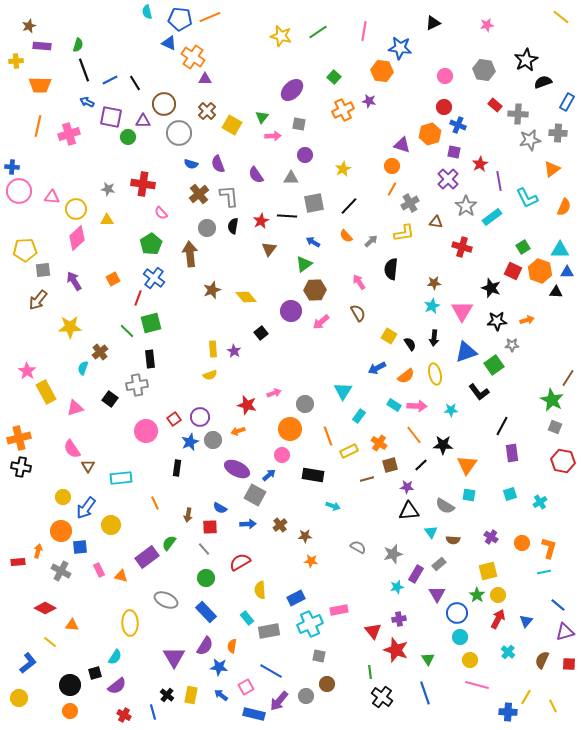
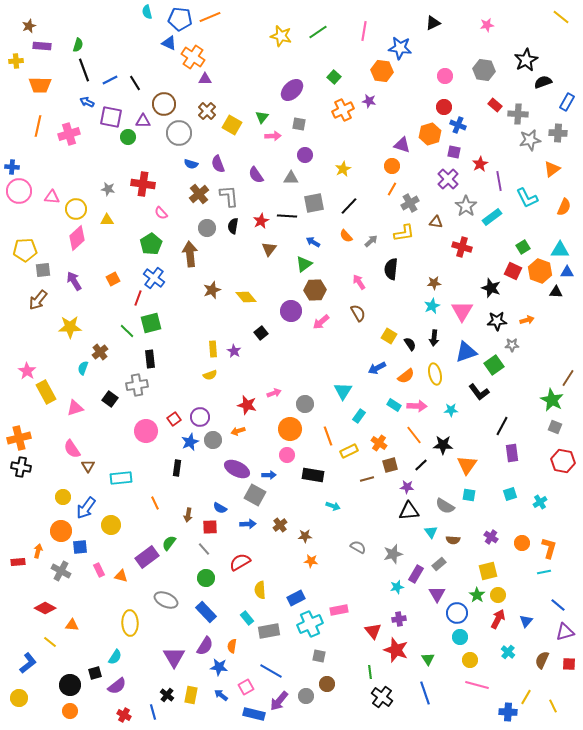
pink circle at (282, 455): moved 5 px right
blue arrow at (269, 475): rotated 40 degrees clockwise
